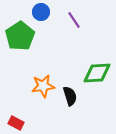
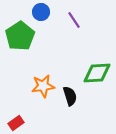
red rectangle: rotated 63 degrees counterclockwise
